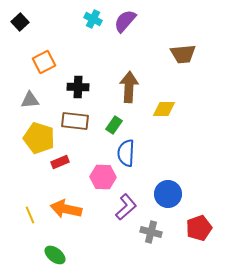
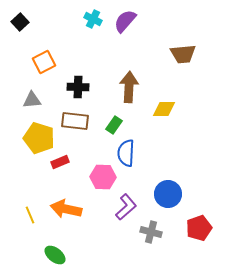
gray triangle: moved 2 px right
